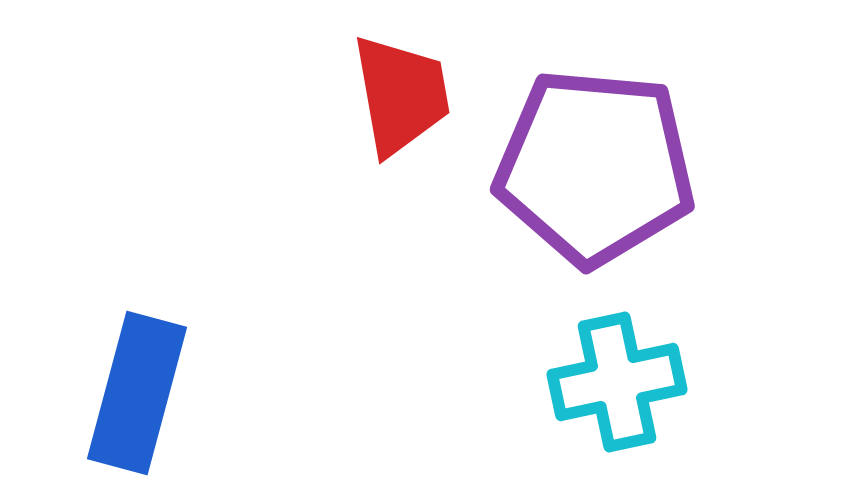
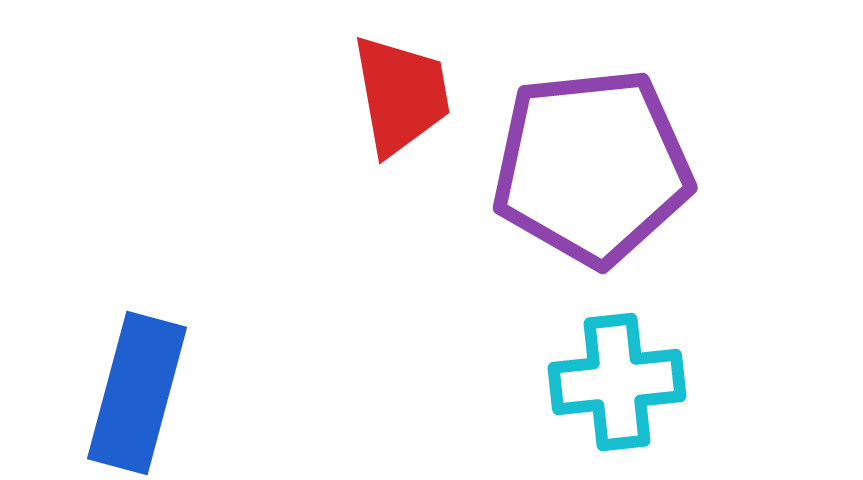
purple pentagon: moved 3 px left; rotated 11 degrees counterclockwise
cyan cross: rotated 6 degrees clockwise
